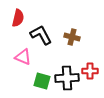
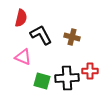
red semicircle: moved 3 px right
